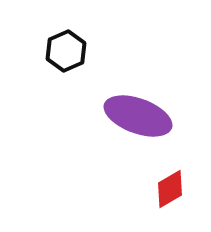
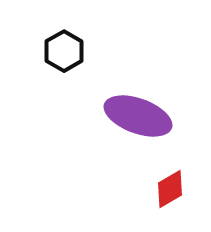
black hexagon: moved 2 px left; rotated 6 degrees counterclockwise
